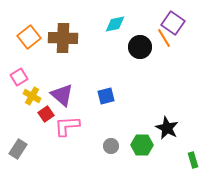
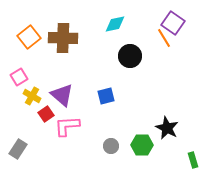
black circle: moved 10 px left, 9 px down
